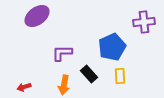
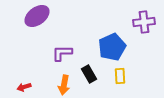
black rectangle: rotated 12 degrees clockwise
